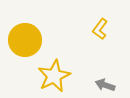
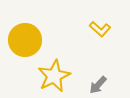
yellow L-shape: rotated 85 degrees counterclockwise
gray arrow: moved 7 px left; rotated 66 degrees counterclockwise
